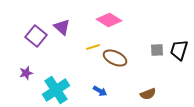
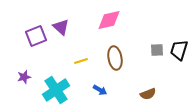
pink diamond: rotated 45 degrees counterclockwise
purple triangle: moved 1 px left
purple square: rotated 30 degrees clockwise
yellow line: moved 12 px left, 14 px down
brown ellipse: rotated 55 degrees clockwise
purple star: moved 2 px left, 4 px down
blue arrow: moved 1 px up
